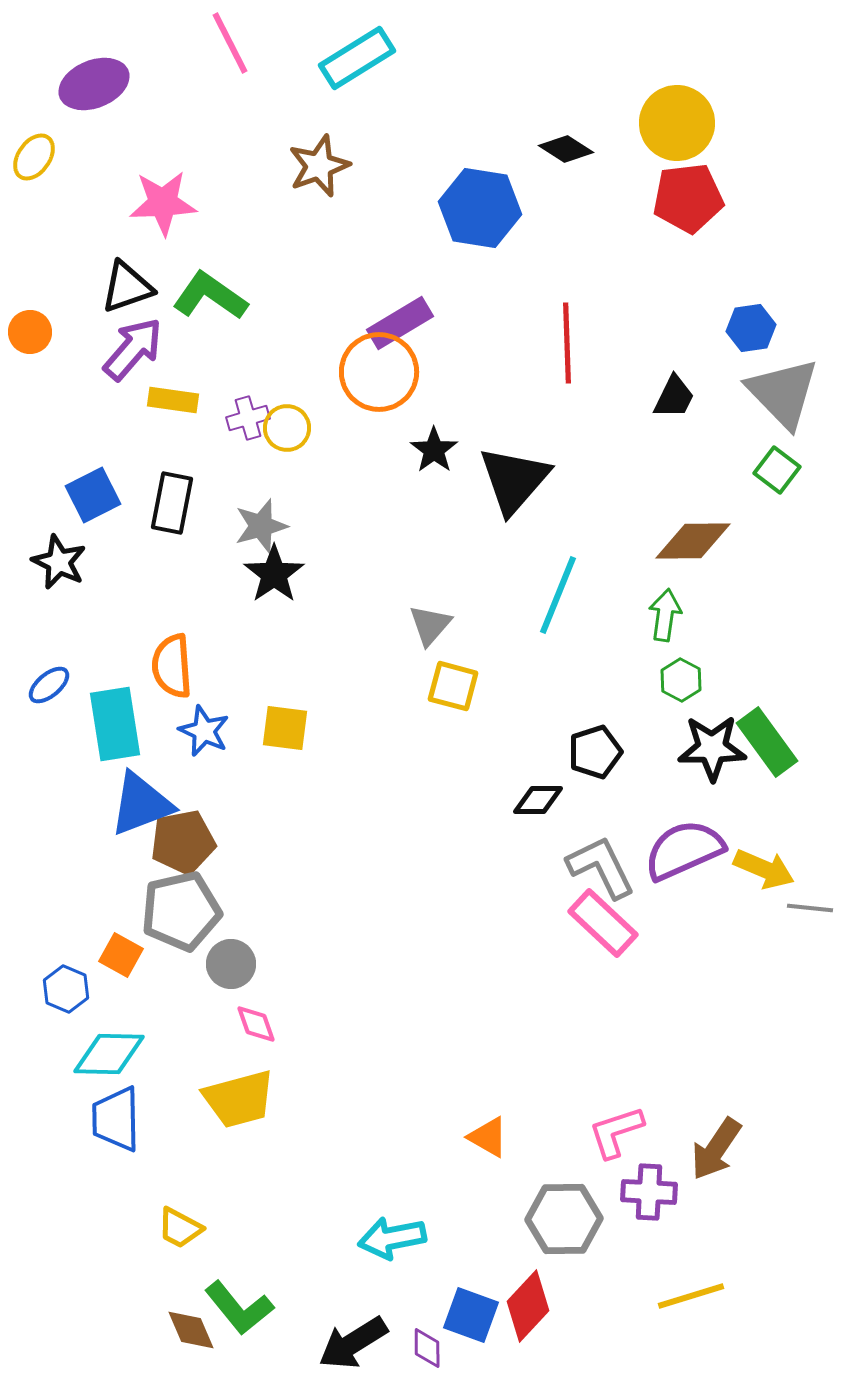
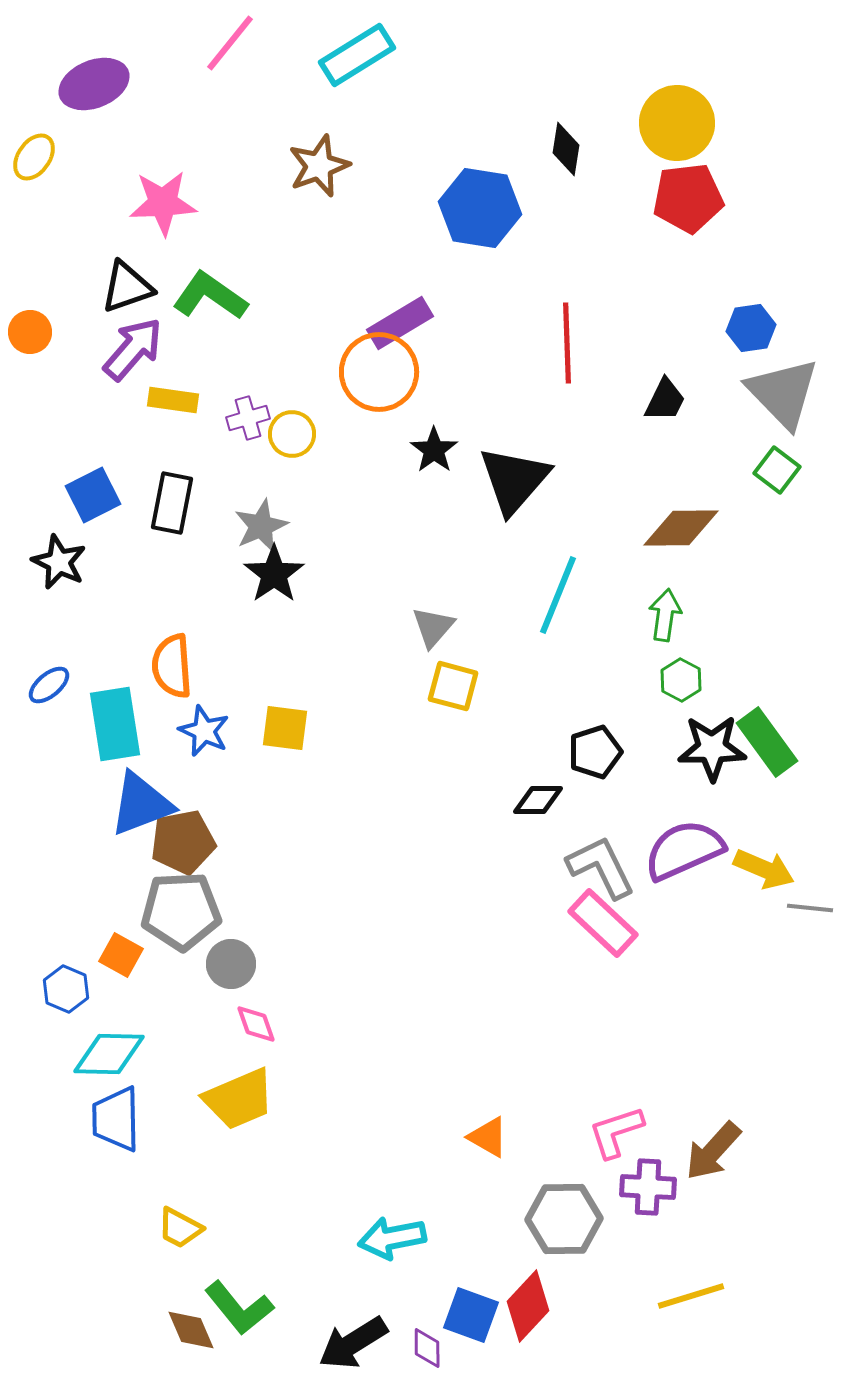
pink line at (230, 43): rotated 66 degrees clockwise
cyan rectangle at (357, 58): moved 3 px up
black diamond at (566, 149): rotated 66 degrees clockwise
black trapezoid at (674, 397): moved 9 px left, 3 px down
yellow circle at (287, 428): moved 5 px right, 6 px down
gray star at (261, 526): rotated 8 degrees counterclockwise
brown diamond at (693, 541): moved 12 px left, 13 px up
gray triangle at (430, 625): moved 3 px right, 2 px down
gray pentagon at (181, 911): rotated 10 degrees clockwise
yellow trapezoid at (239, 1099): rotated 8 degrees counterclockwise
brown arrow at (716, 1149): moved 3 px left, 2 px down; rotated 8 degrees clockwise
purple cross at (649, 1192): moved 1 px left, 5 px up
